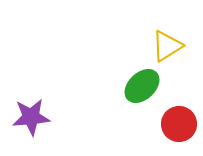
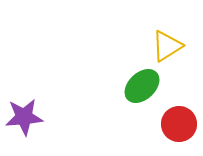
purple star: moved 7 px left
